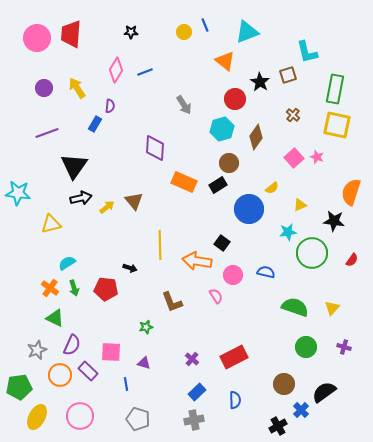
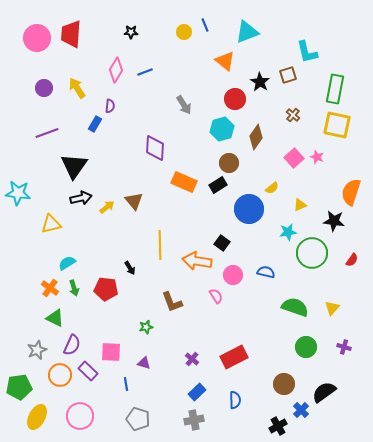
black arrow at (130, 268): rotated 40 degrees clockwise
